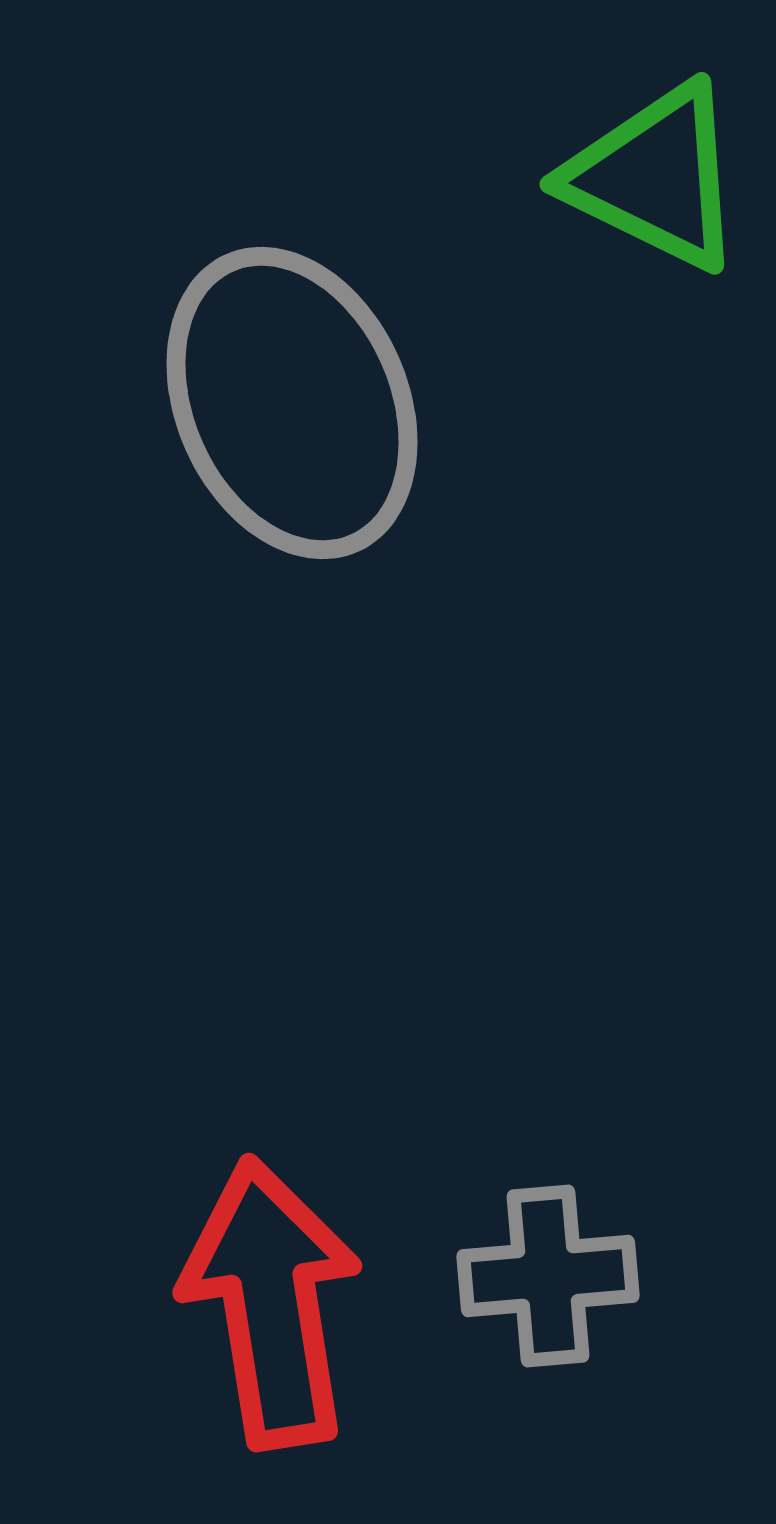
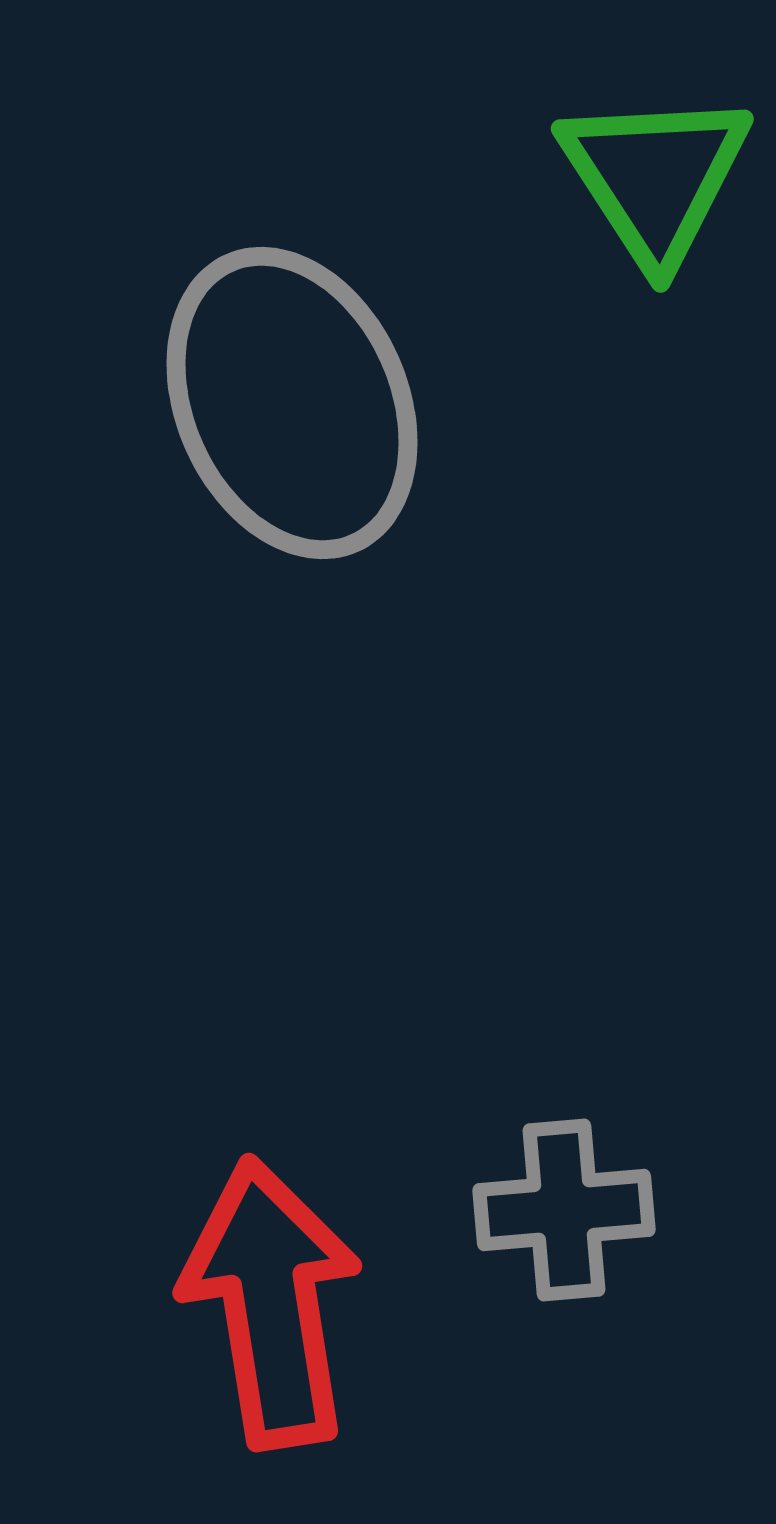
green triangle: rotated 31 degrees clockwise
gray cross: moved 16 px right, 66 px up
